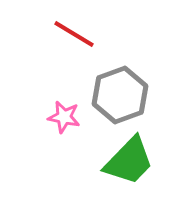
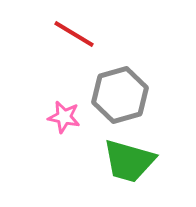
gray hexagon: rotated 4 degrees clockwise
green trapezoid: rotated 62 degrees clockwise
